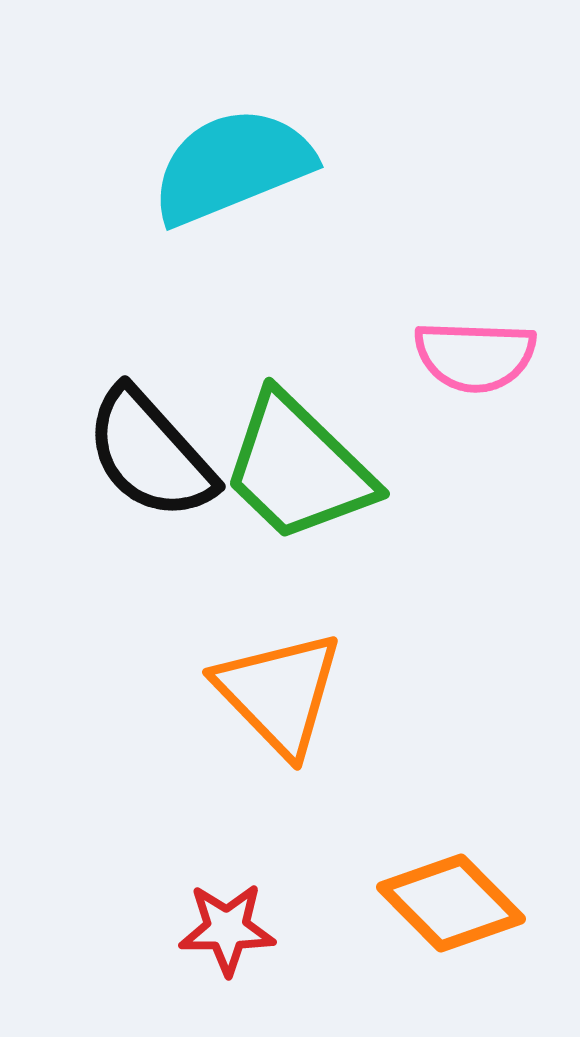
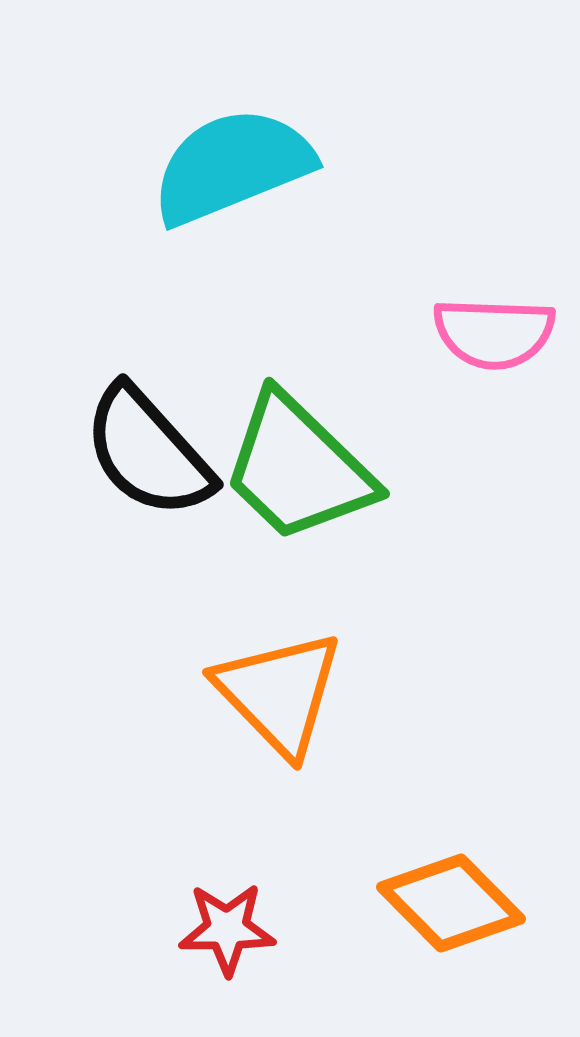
pink semicircle: moved 19 px right, 23 px up
black semicircle: moved 2 px left, 2 px up
